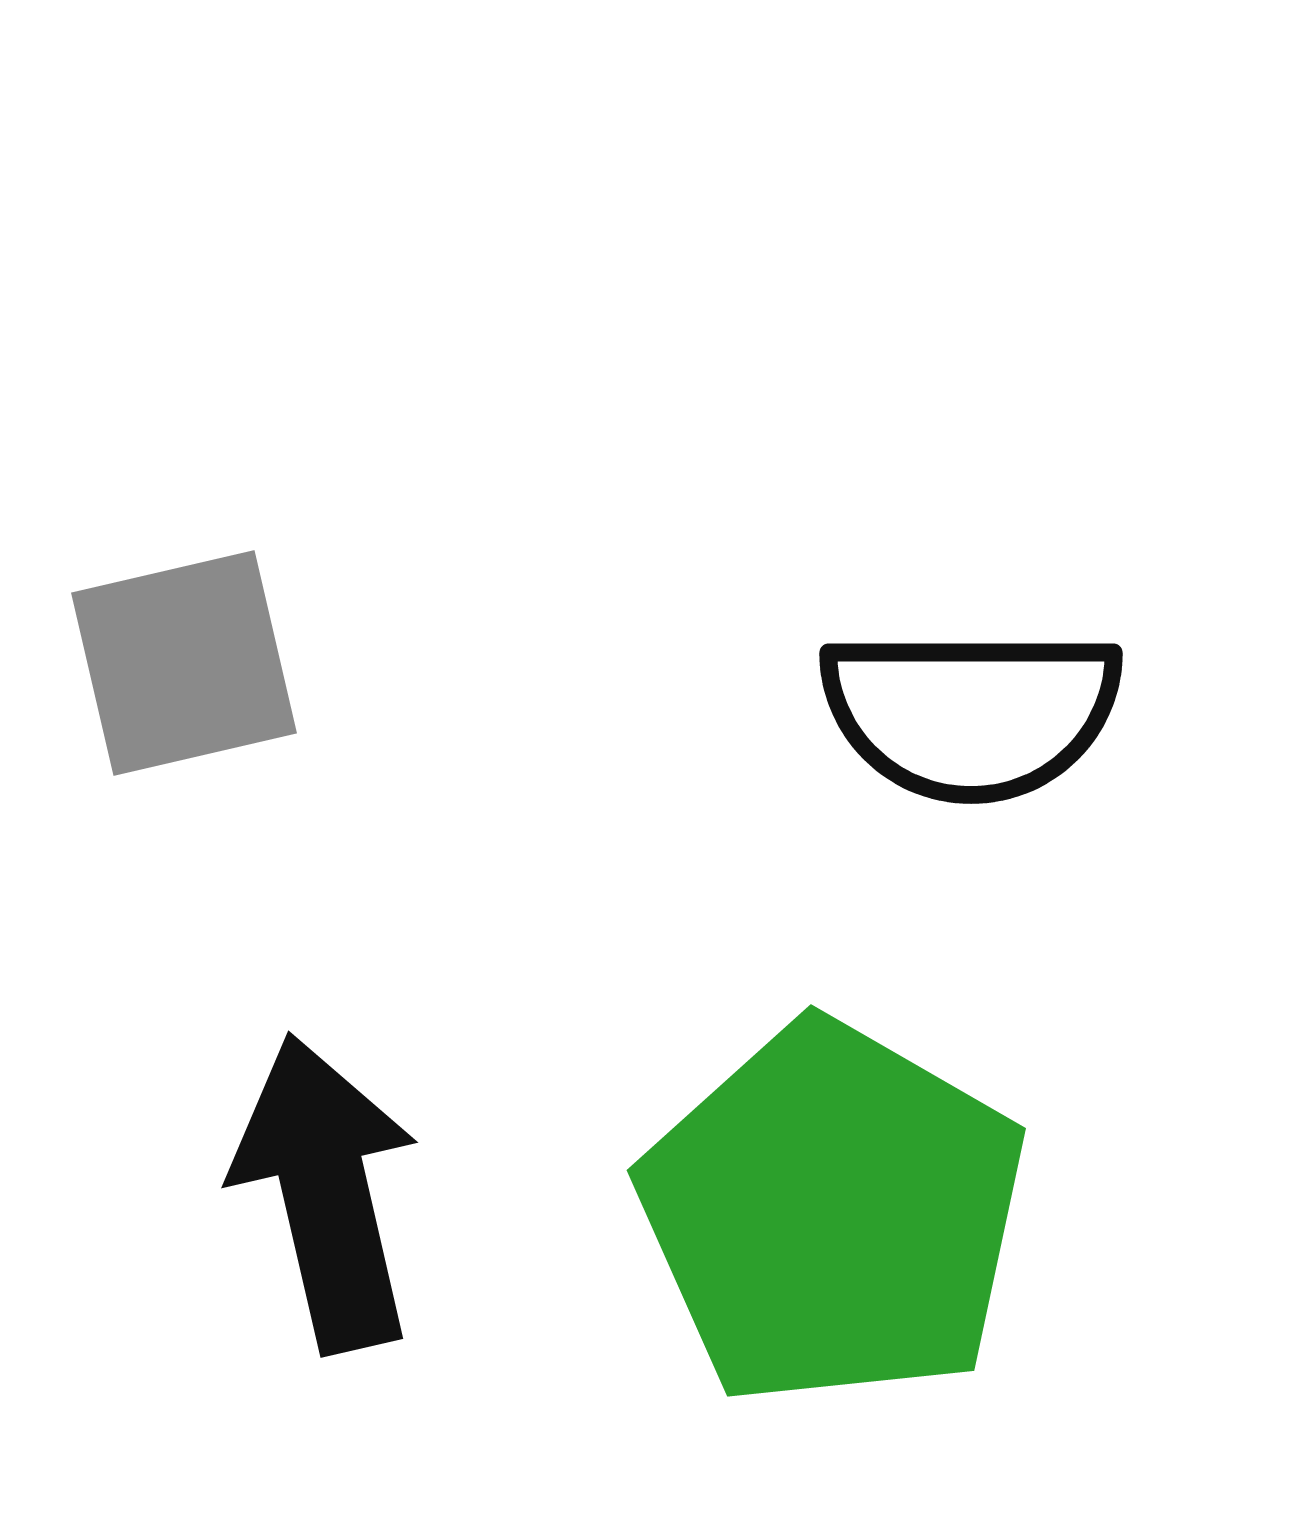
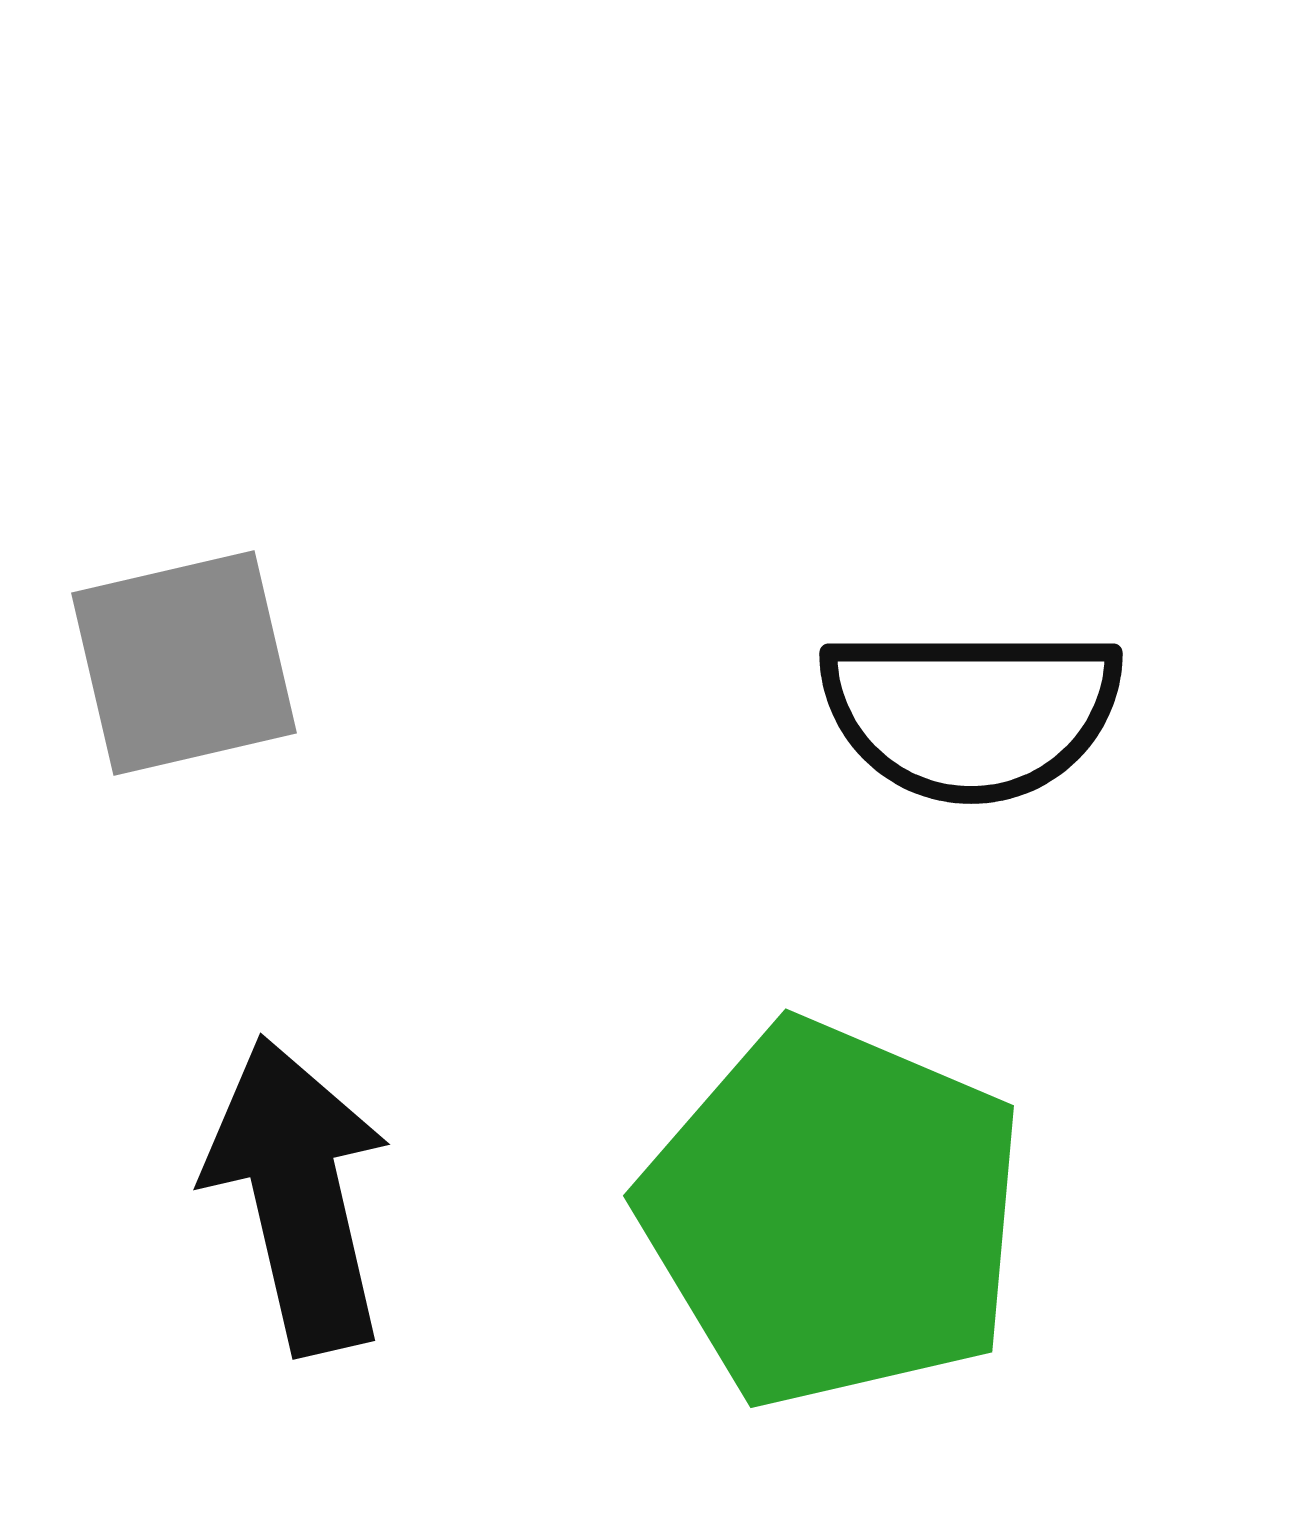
black arrow: moved 28 px left, 2 px down
green pentagon: rotated 7 degrees counterclockwise
